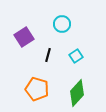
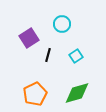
purple square: moved 5 px right, 1 px down
orange pentagon: moved 2 px left, 5 px down; rotated 30 degrees clockwise
green diamond: rotated 32 degrees clockwise
